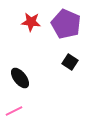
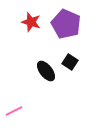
red star: rotated 12 degrees clockwise
black ellipse: moved 26 px right, 7 px up
